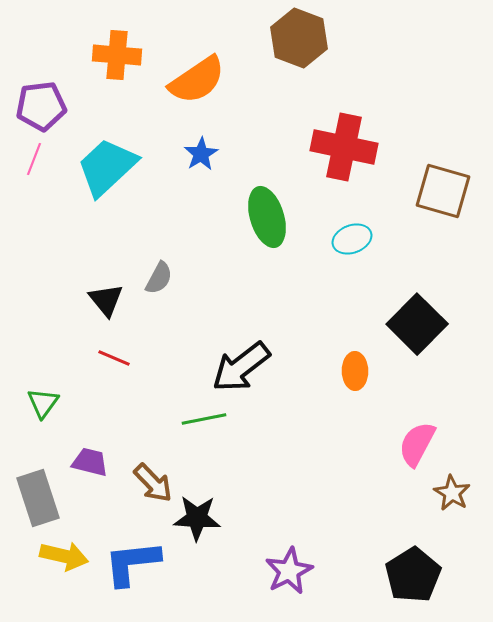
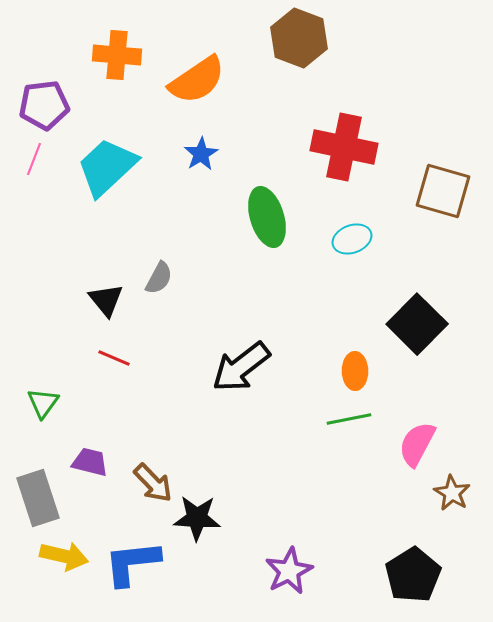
purple pentagon: moved 3 px right, 1 px up
green line: moved 145 px right
